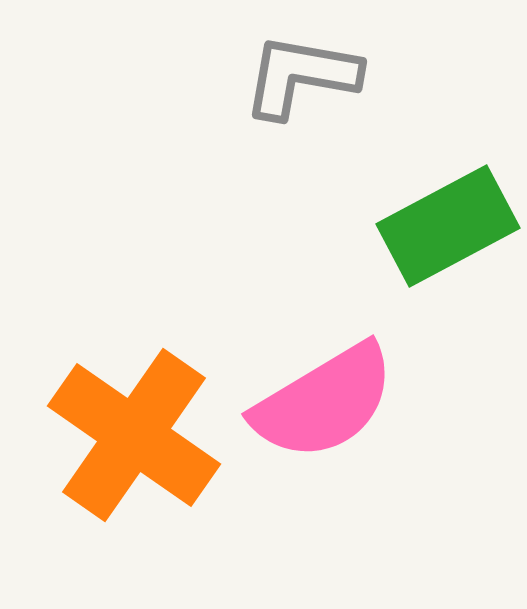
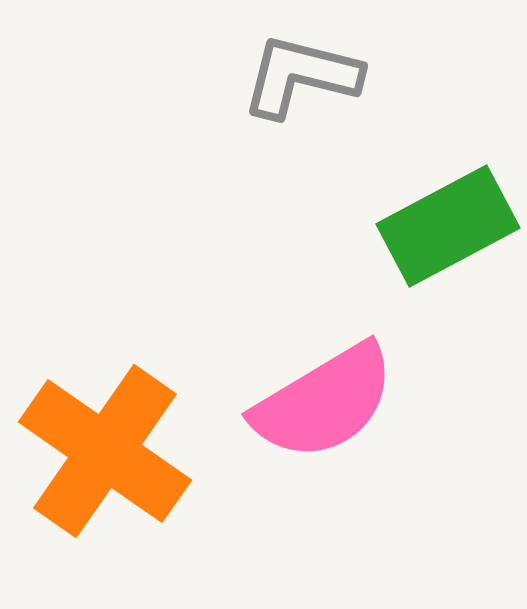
gray L-shape: rotated 4 degrees clockwise
orange cross: moved 29 px left, 16 px down
